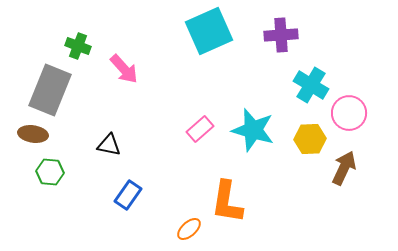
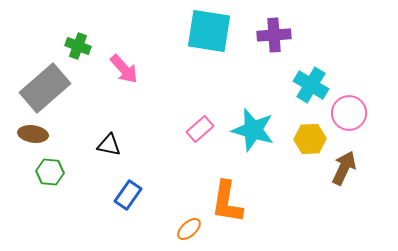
cyan square: rotated 33 degrees clockwise
purple cross: moved 7 px left
gray rectangle: moved 5 px left, 2 px up; rotated 27 degrees clockwise
